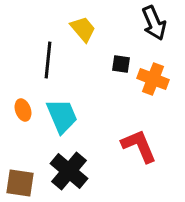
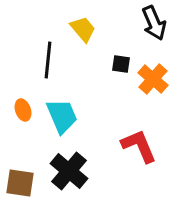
orange cross: rotated 20 degrees clockwise
